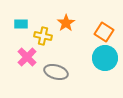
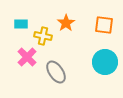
orange square: moved 7 px up; rotated 24 degrees counterclockwise
cyan circle: moved 4 px down
gray ellipse: rotated 40 degrees clockwise
